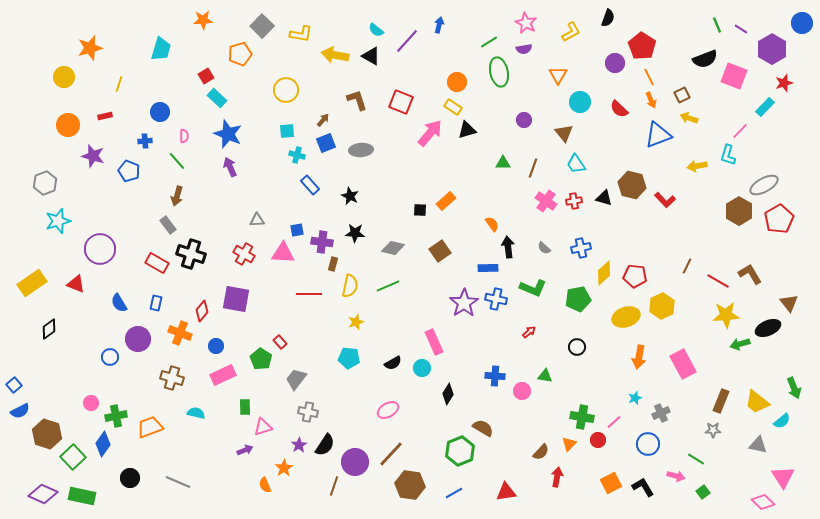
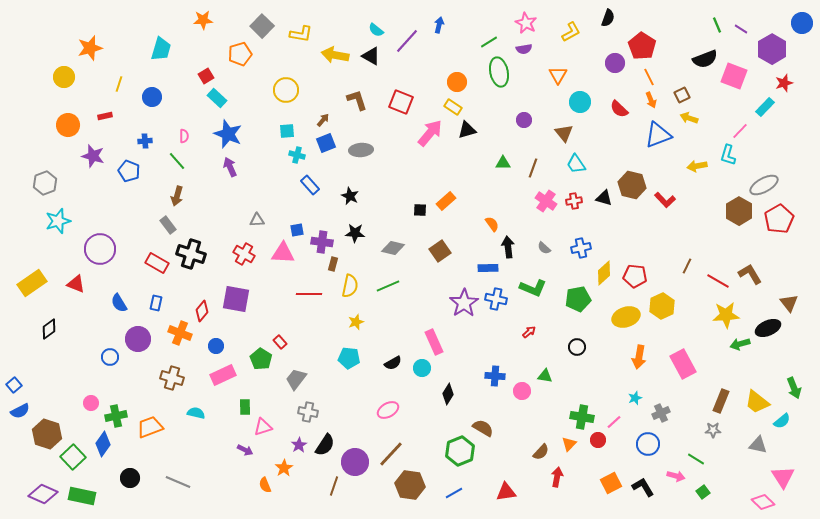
blue circle at (160, 112): moved 8 px left, 15 px up
purple arrow at (245, 450): rotated 49 degrees clockwise
